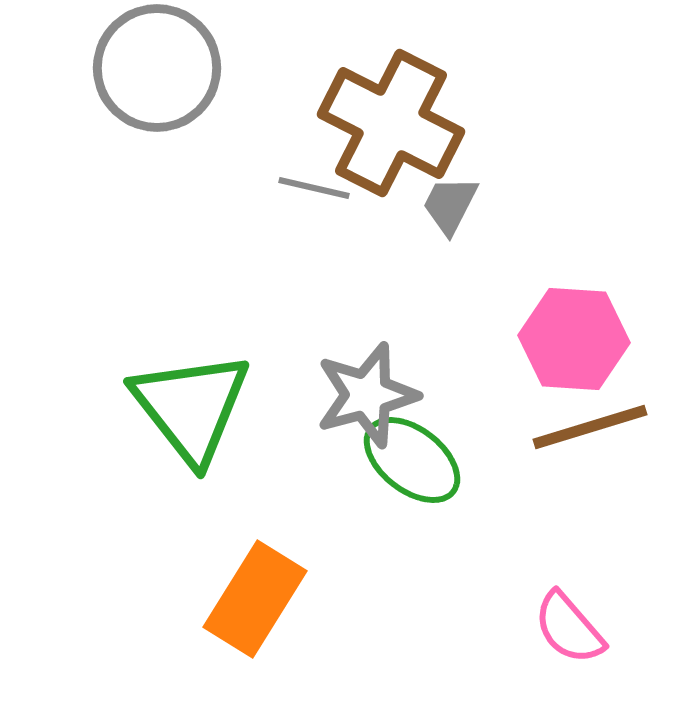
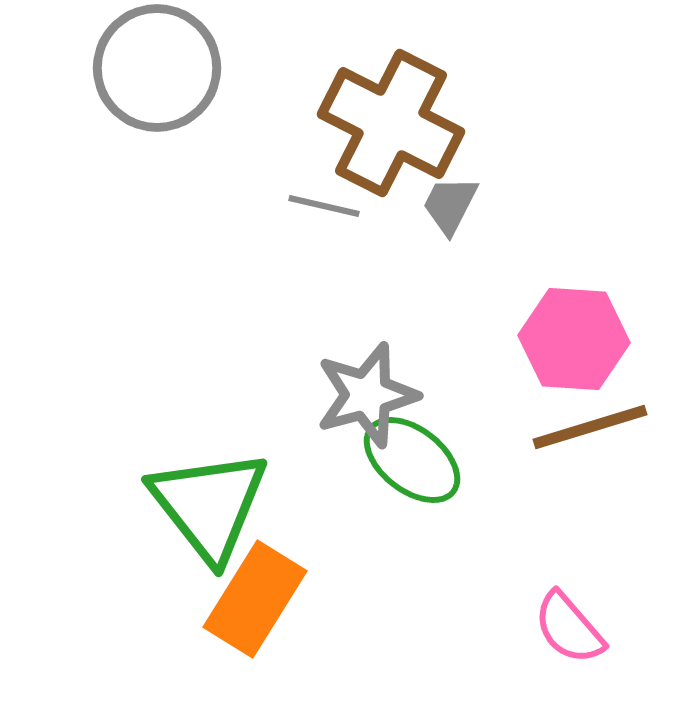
gray line: moved 10 px right, 18 px down
green triangle: moved 18 px right, 98 px down
